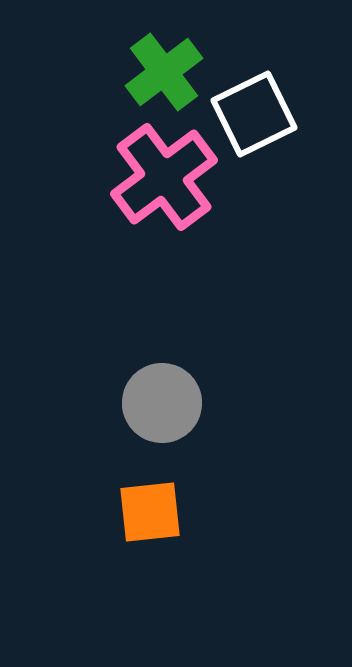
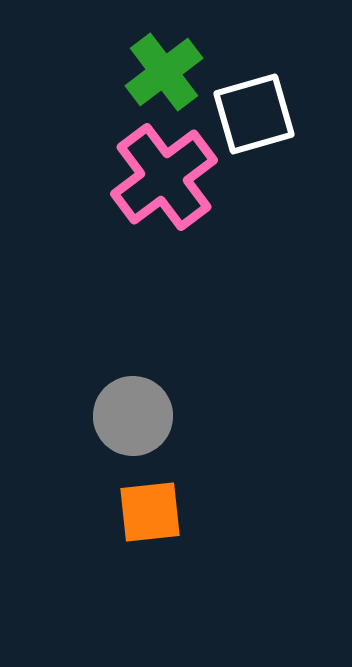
white square: rotated 10 degrees clockwise
gray circle: moved 29 px left, 13 px down
